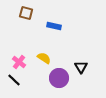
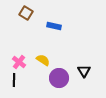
brown square: rotated 16 degrees clockwise
yellow semicircle: moved 1 px left, 2 px down
black triangle: moved 3 px right, 4 px down
black line: rotated 48 degrees clockwise
